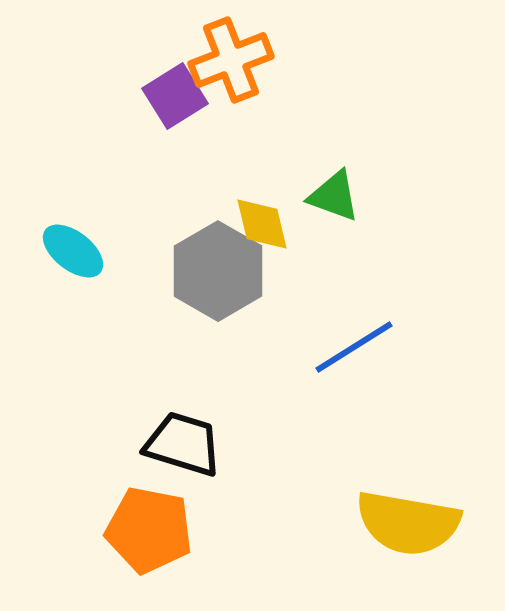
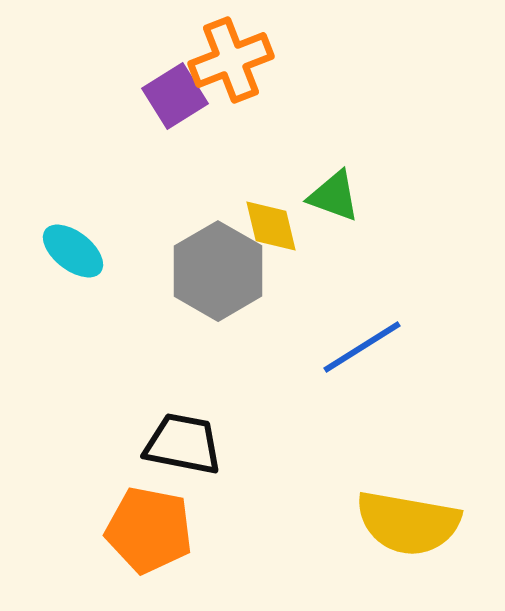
yellow diamond: moved 9 px right, 2 px down
blue line: moved 8 px right
black trapezoid: rotated 6 degrees counterclockwise
